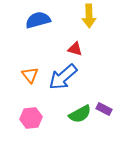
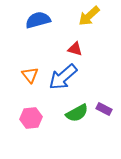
yellow arrow: rotated 50 degrees clockwise
green semicircle: moved 3 px left, 1 px up
